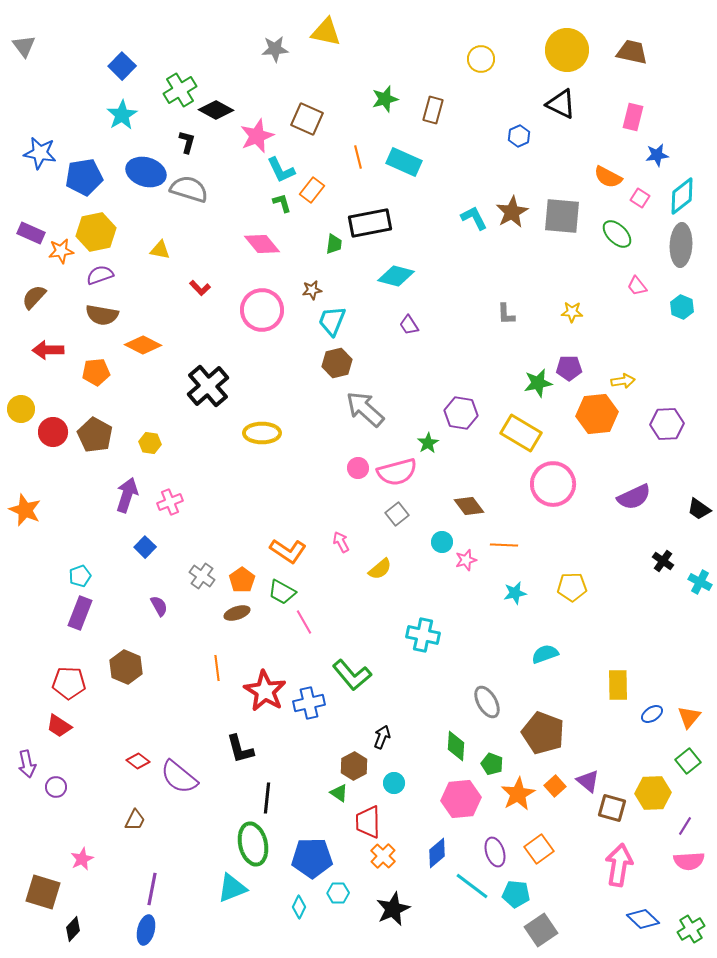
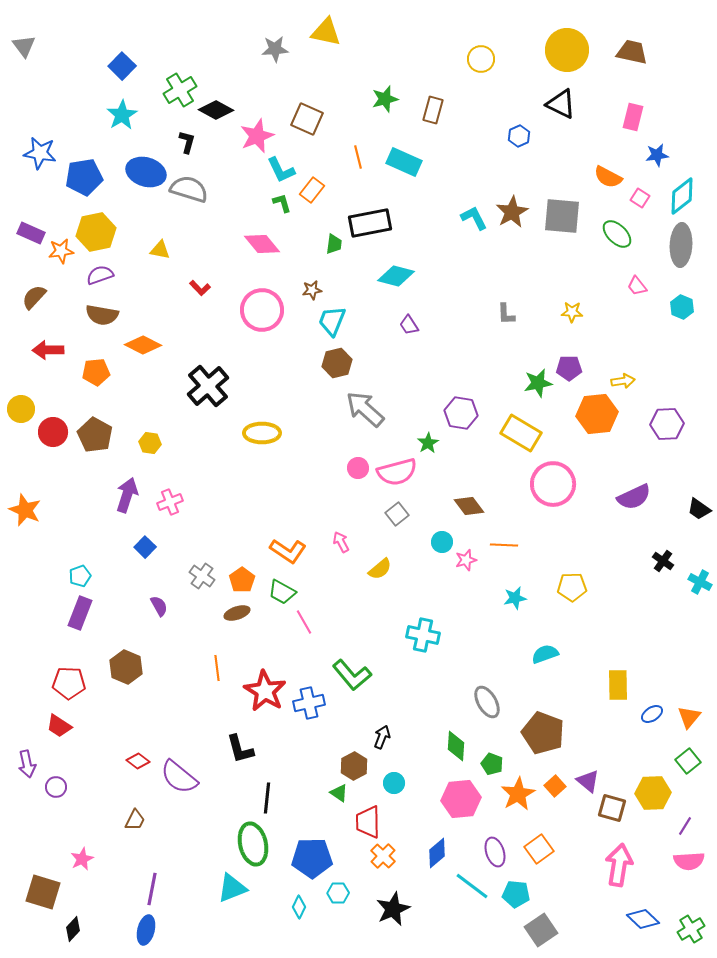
cyan star at (515, 593): moved 5 px down
